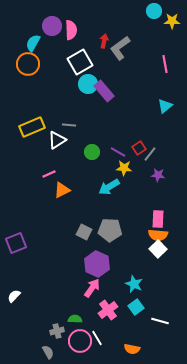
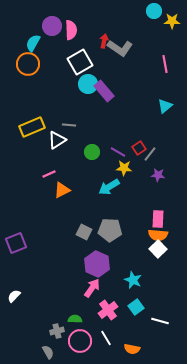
gray L-shape at (120, 48): rotated 110 degrees counterclockwise
cyan star at (134, 284): moved 1 px left, 4 px up
white line at (97, 338): moved 9 px right
